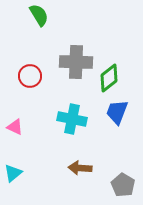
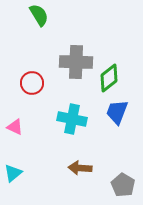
red circle: moved 2 px right, 7 px down
